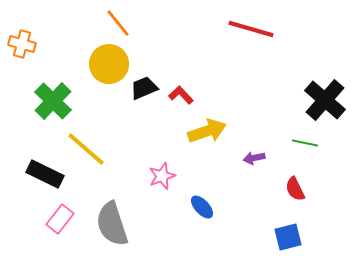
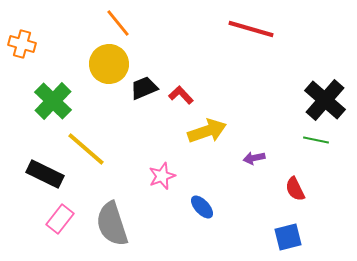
green line: moved 11 px right, 3 px up
